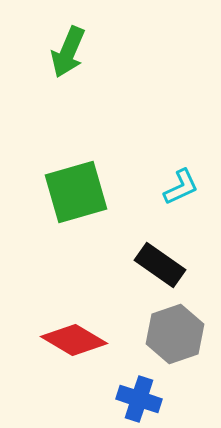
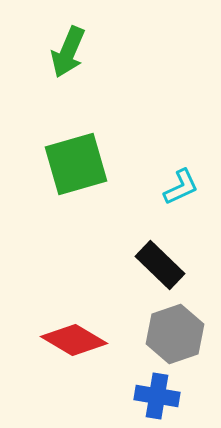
green square: moved 28 px up
black rectangle: rotated 9 degrees clockwise
blue cross: moved 18 px right, 3 px up; rotated 9 degrees counterclockwise
